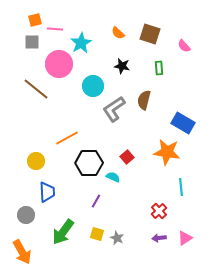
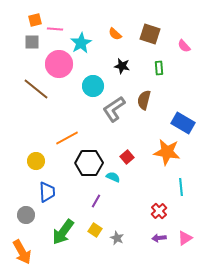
orange semicircle: moved 3 px left, 1 px down
yellow square: moved 2 px left, 4 px up; rotated 16 degrees clockwise
